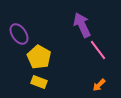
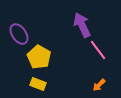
yellow rectangle: moved 1 px left, 2 px down
